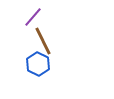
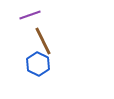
purple line: moved 3 px left, 2 px up; rotated 30 degrees clockwise
